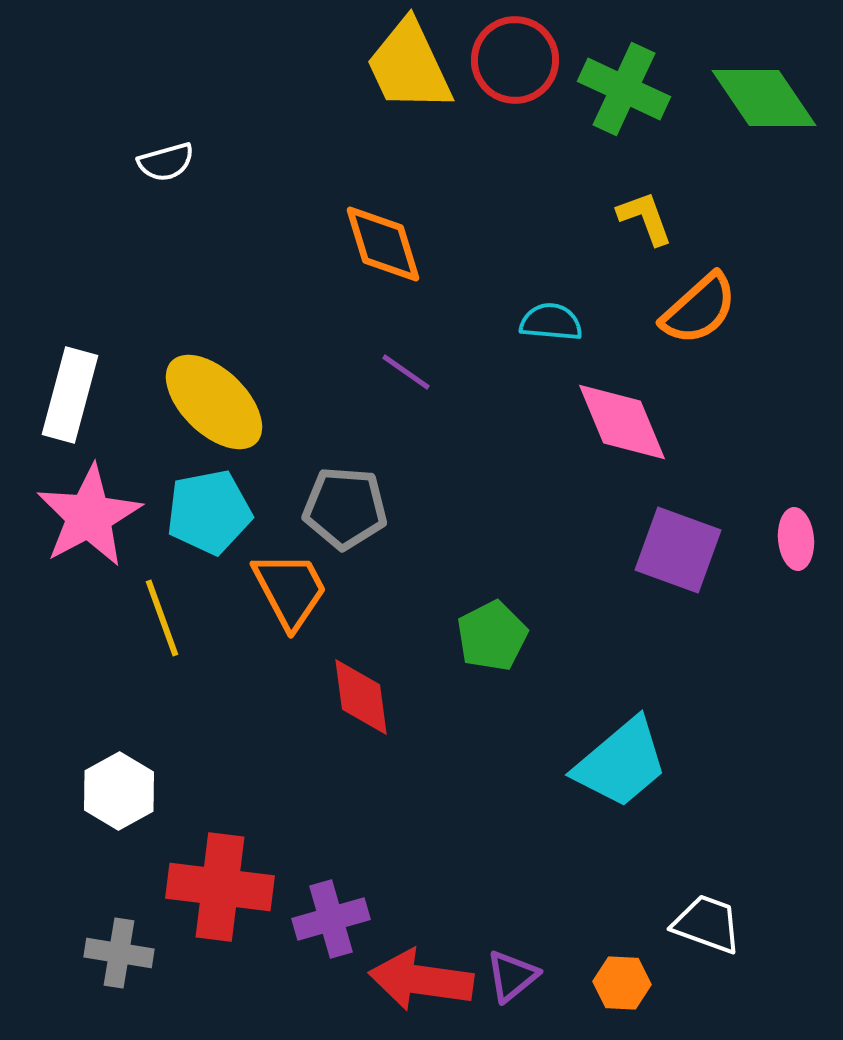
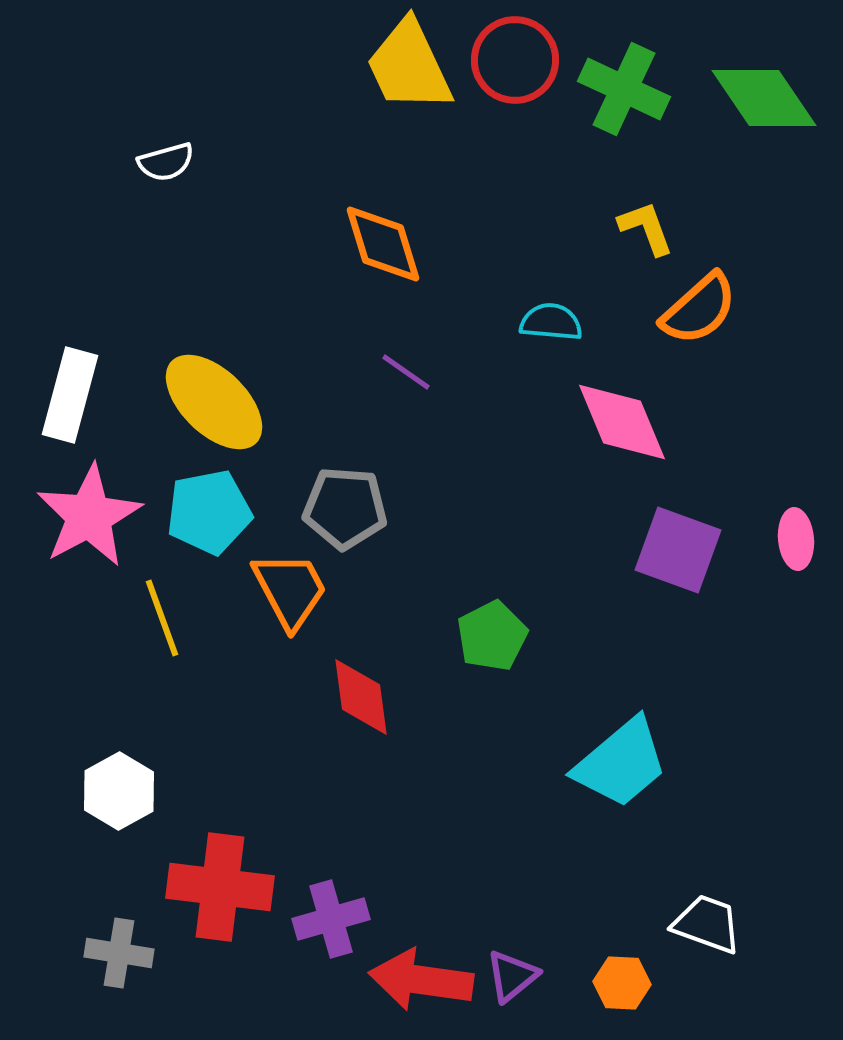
yellow L-shape: moved 1 px right, 10 px down
